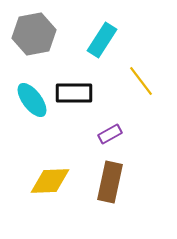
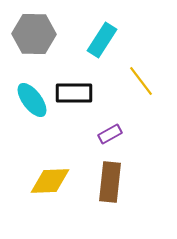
gray hexagon: rotated 12 degrees clockwise
brown rectangle: rotated 6 degrees counterclockwise
